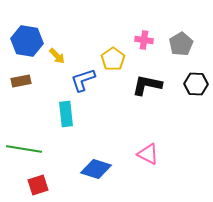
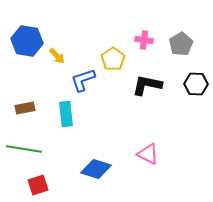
brown rectangle: moved 4 px right, 27 px down
